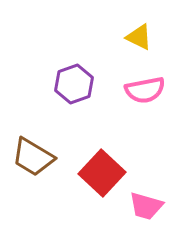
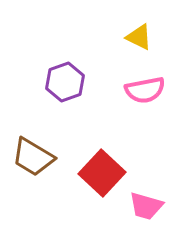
purple hexagon: moved 9 px left, 2 px up
